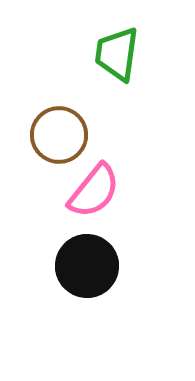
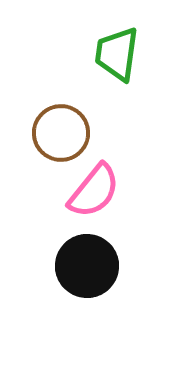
brown circle: moved 2 px right, 2 px up
